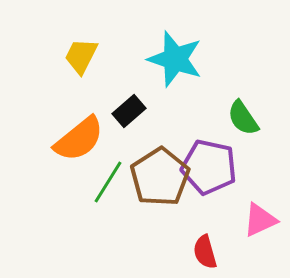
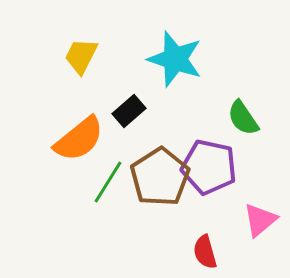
pink triangle: rotated 15 degrees counterclockwise
